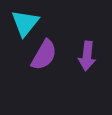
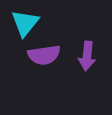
purple semicircle: rotated 52 degrees clockwise
